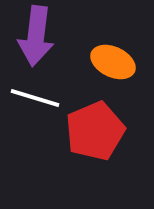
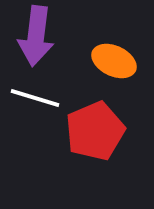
orange ellipse: moved 1 px right, 1 px up
